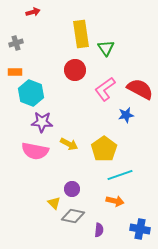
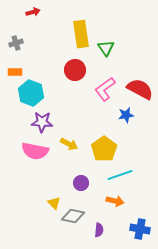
purple circle: moved 9 px right, 6 px up
